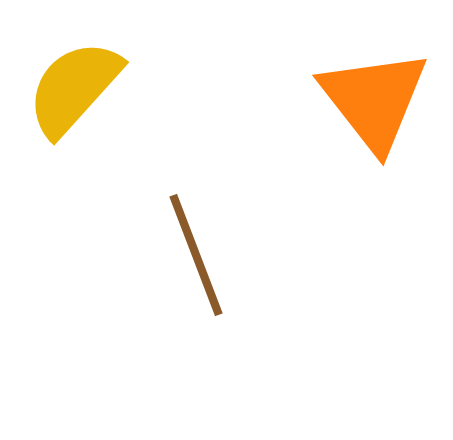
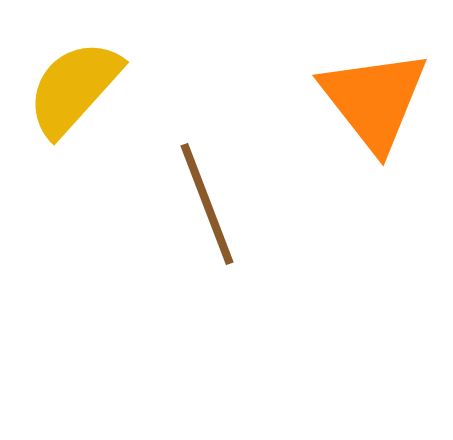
brown line: moved 11 px right, 51 px up
